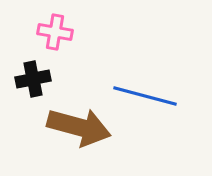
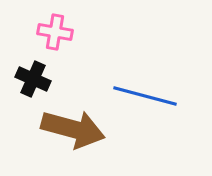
black cross: rotated 36 degrees clockwise
brown arrow: moved 6 px left, 2 px down
